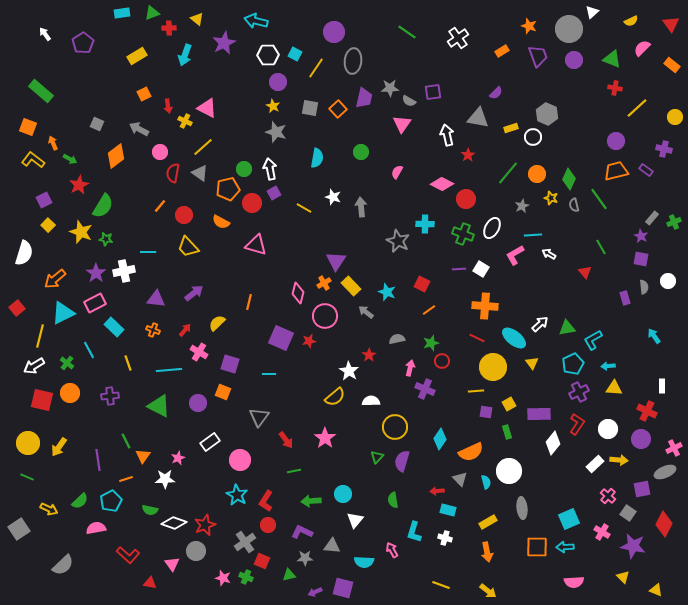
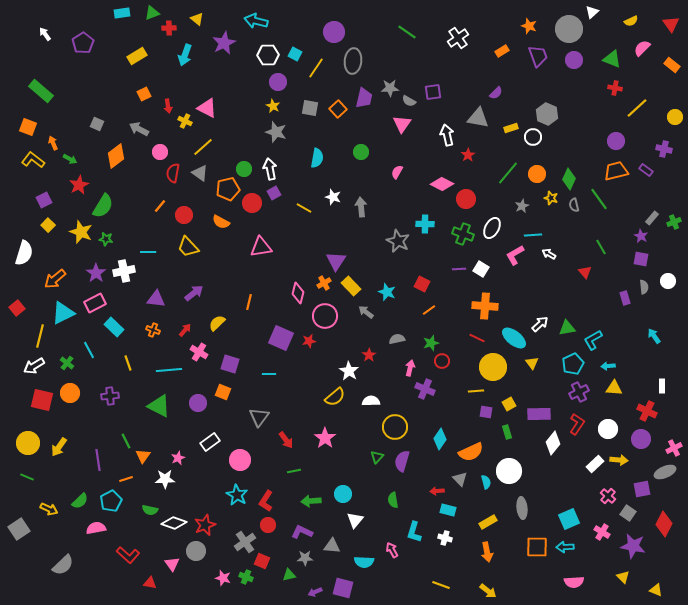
pink triangle at (256, 245): moved 5 px right, 2 px down; rotated 25 degrees counterclockwise
